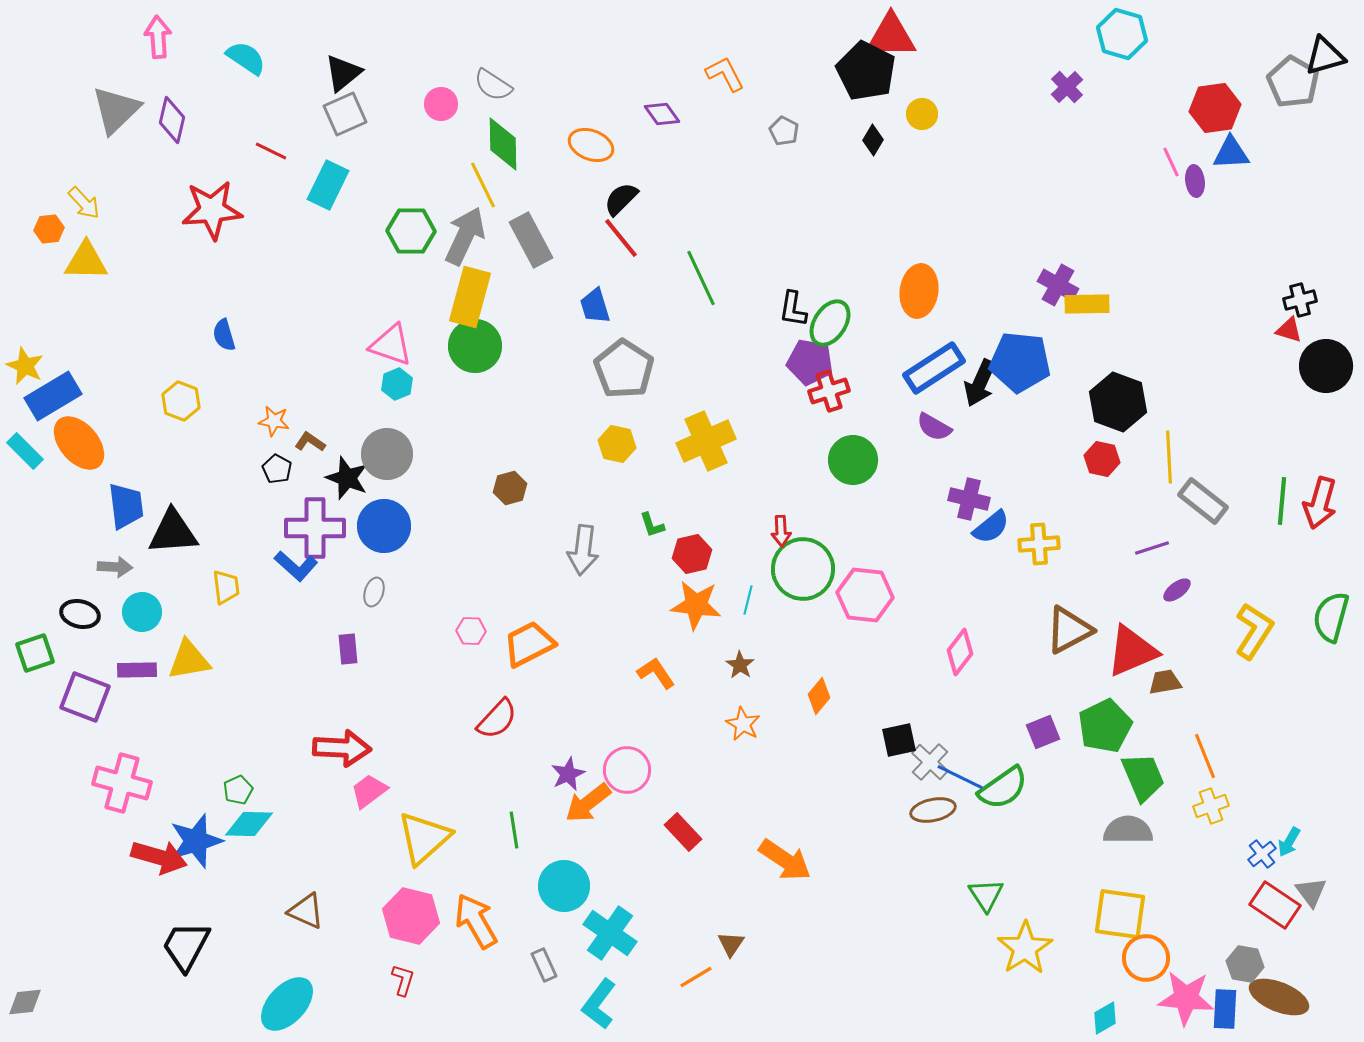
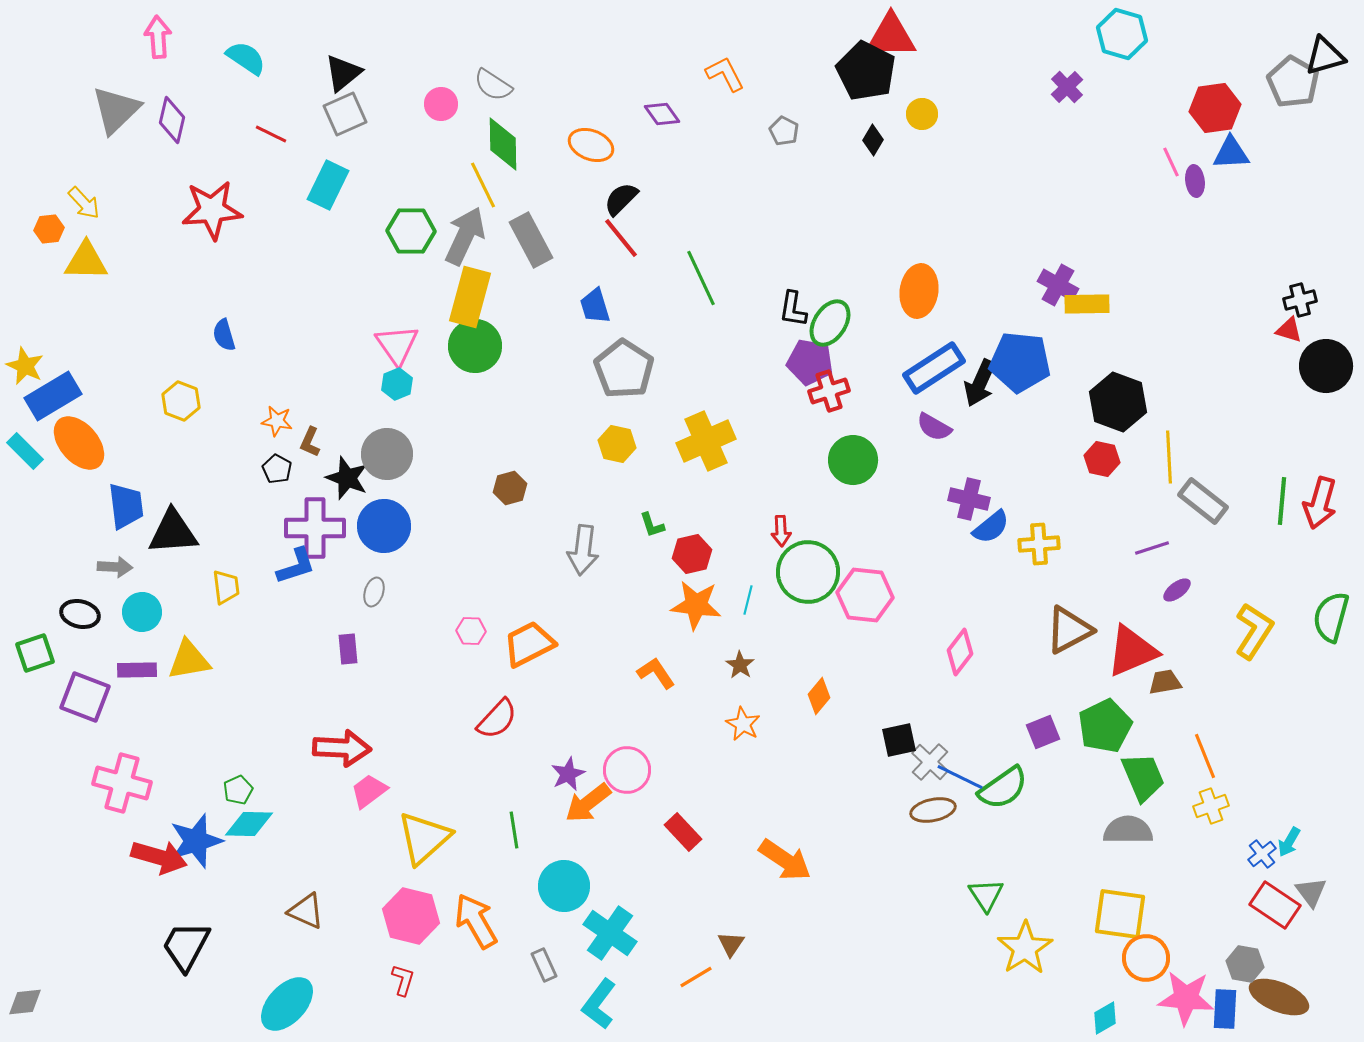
red line at (271, 151): moved 17 px up
pink triangle at (391, 345): moved 6 px right; rotated 36 degrees clockwise
orange star at (274, 421): moved 3 px right
brown L-shape at (310, 442): rotated 100 degrees counterclockwise
blue L-shape at (296, 566): rotated 60 degrees counterclockwise
green circle at (803, 569): moved 5 px right, 3 px down
